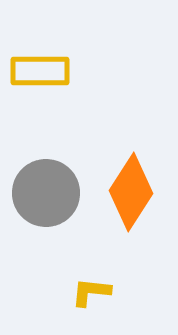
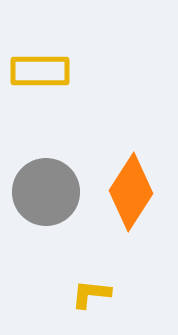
gray circle: moved 1 px up
yellow L-shape: moved 2 px down
